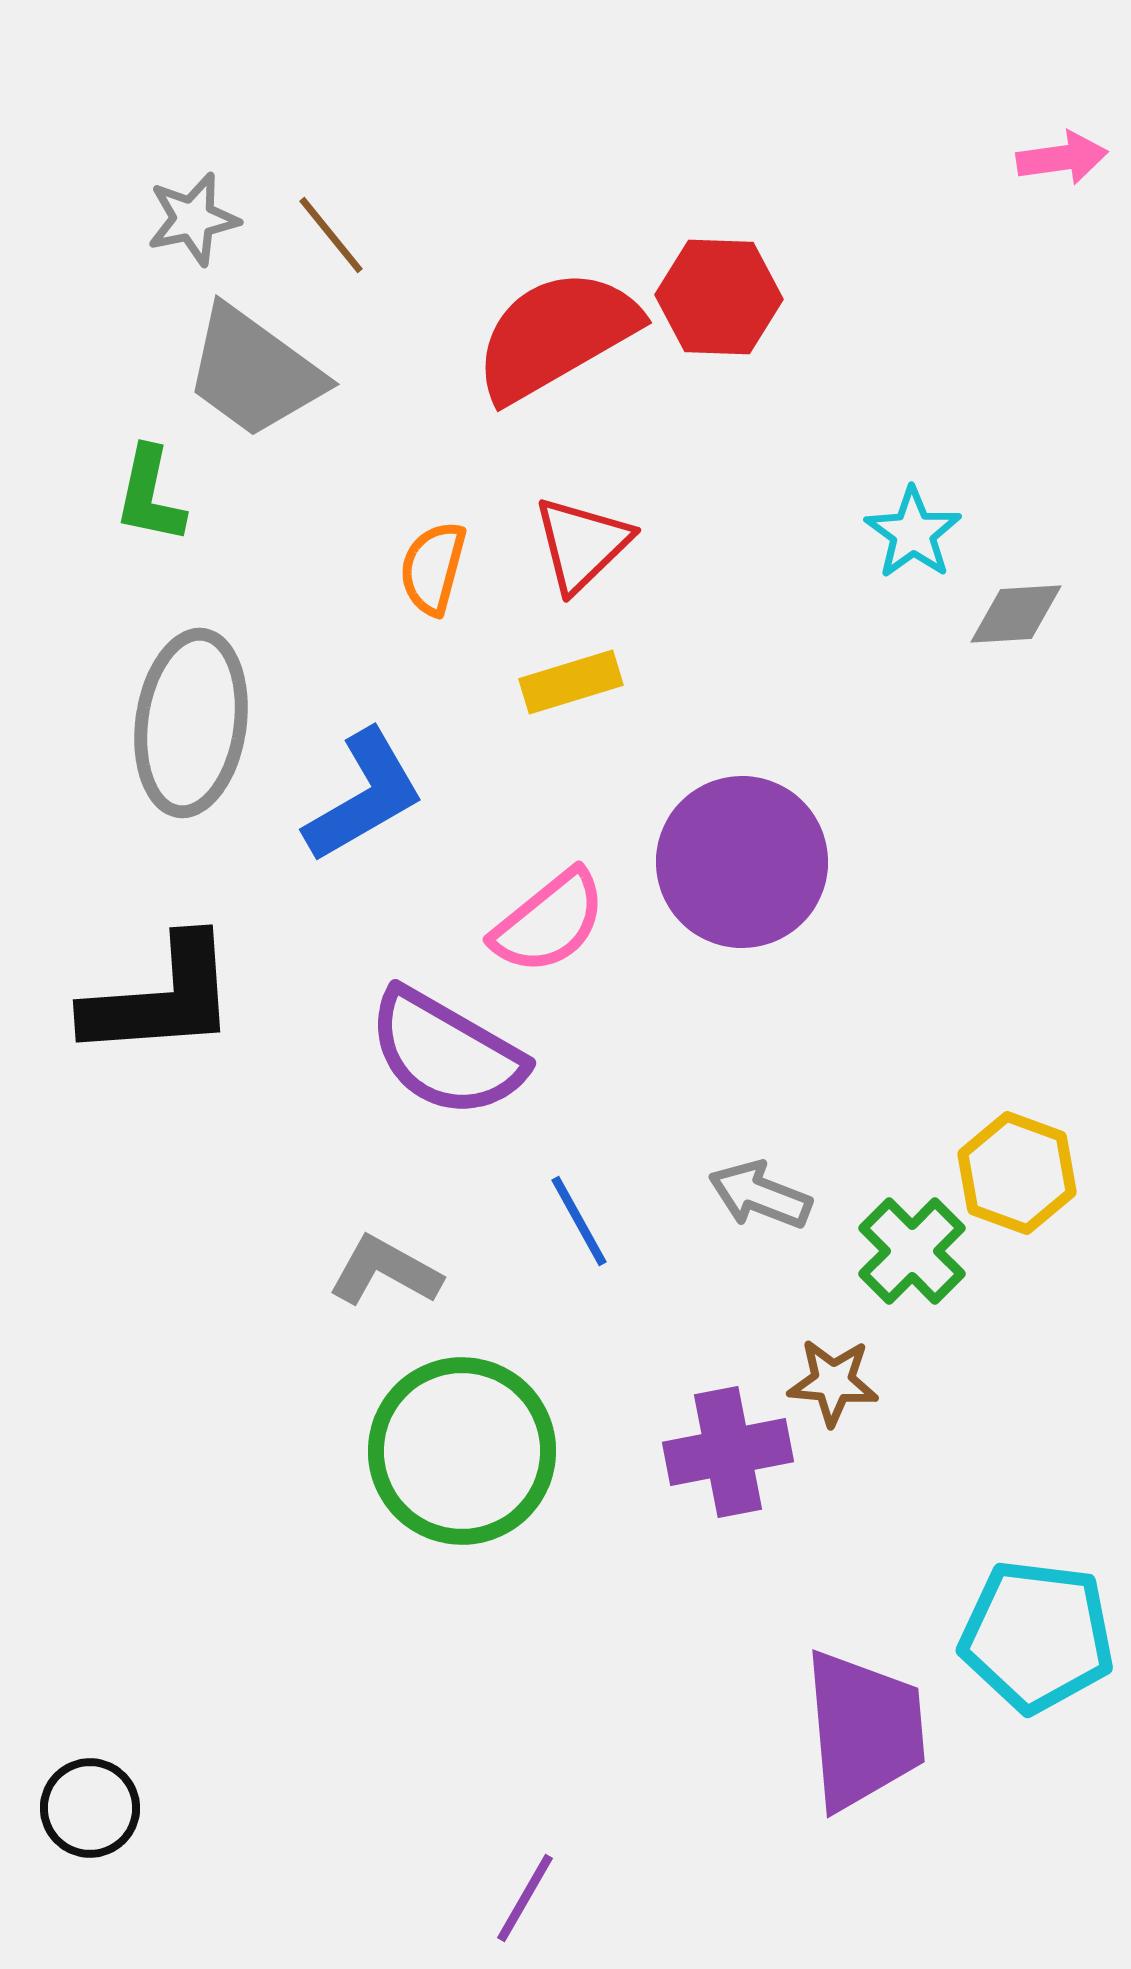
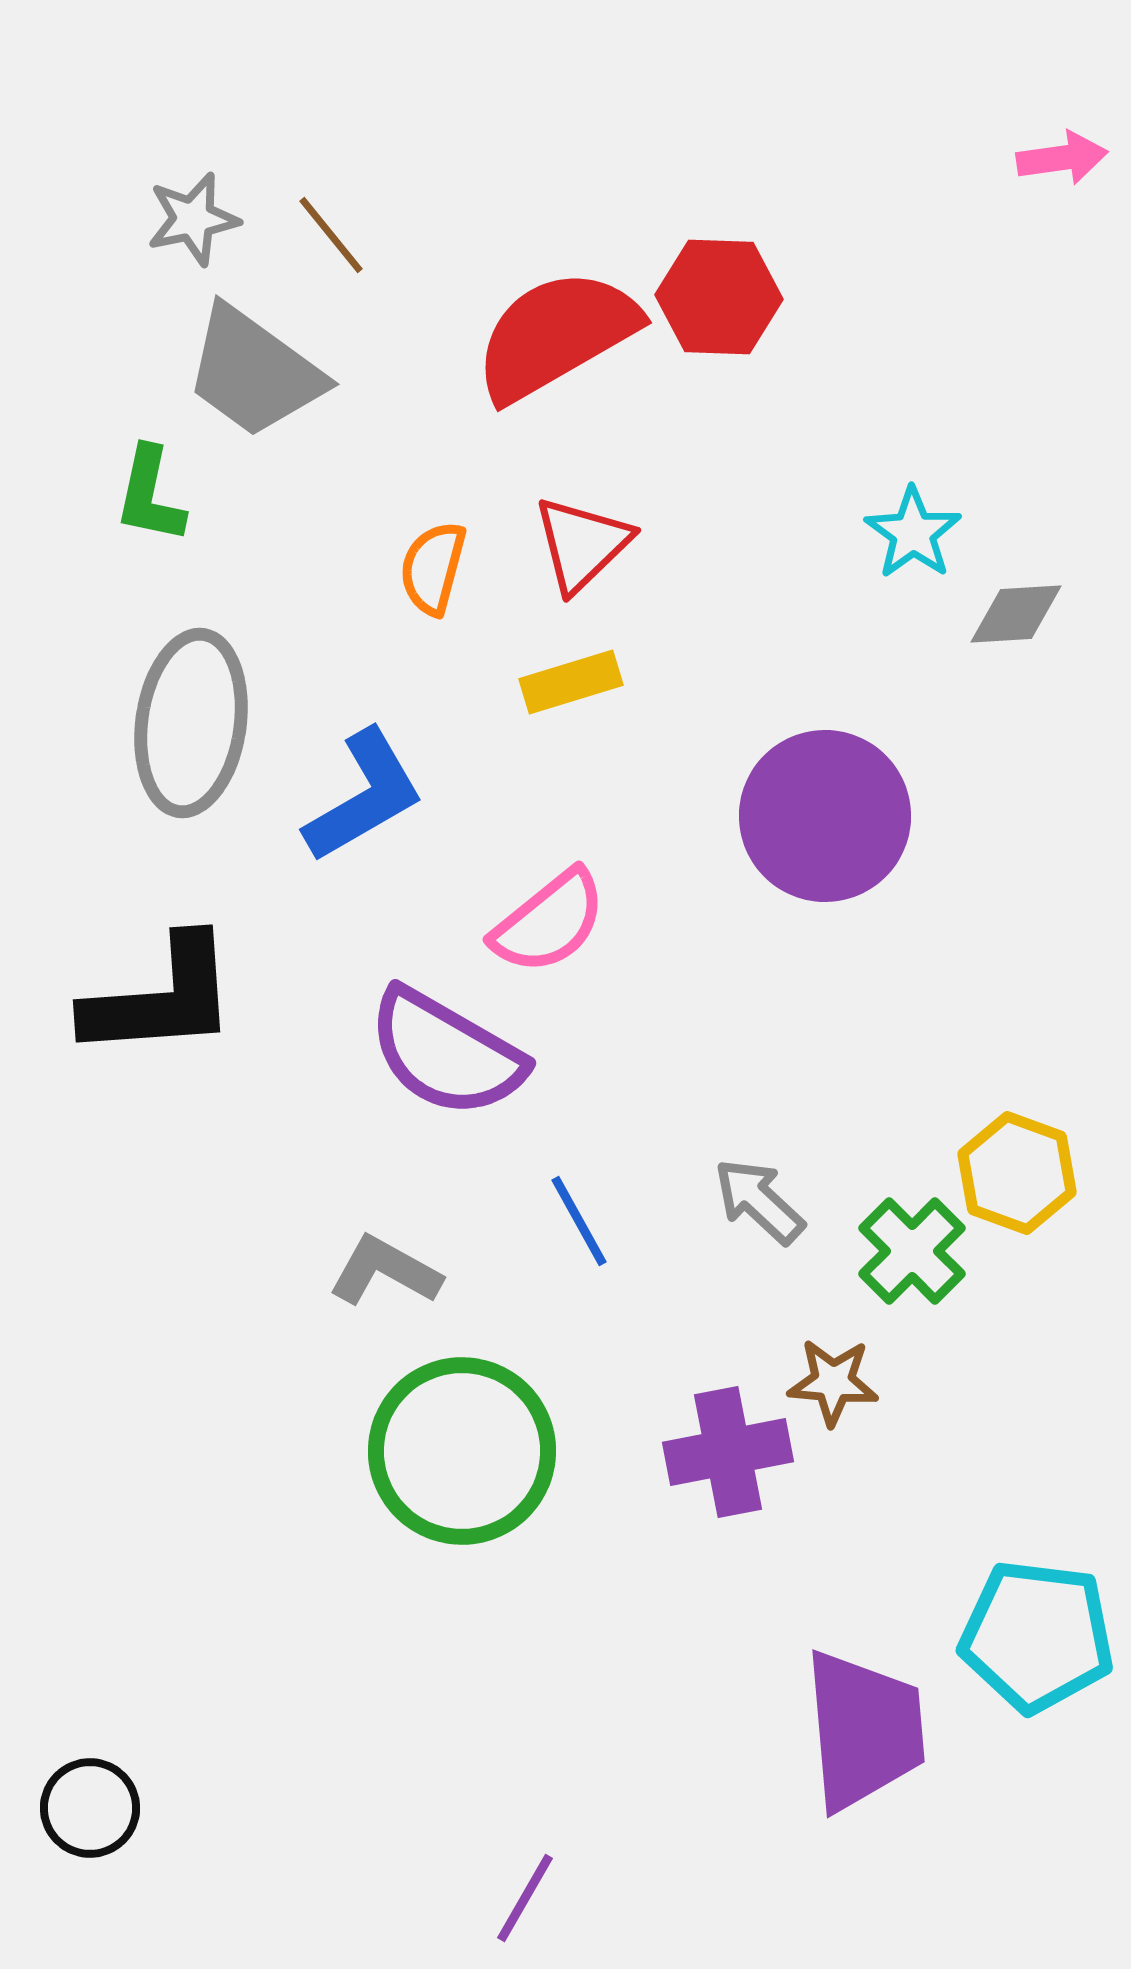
purple circle: moved 83 px right, 46 px up
gray arrow: moved 1 px left, 6 px down; rotated 22 degrees clockwise
